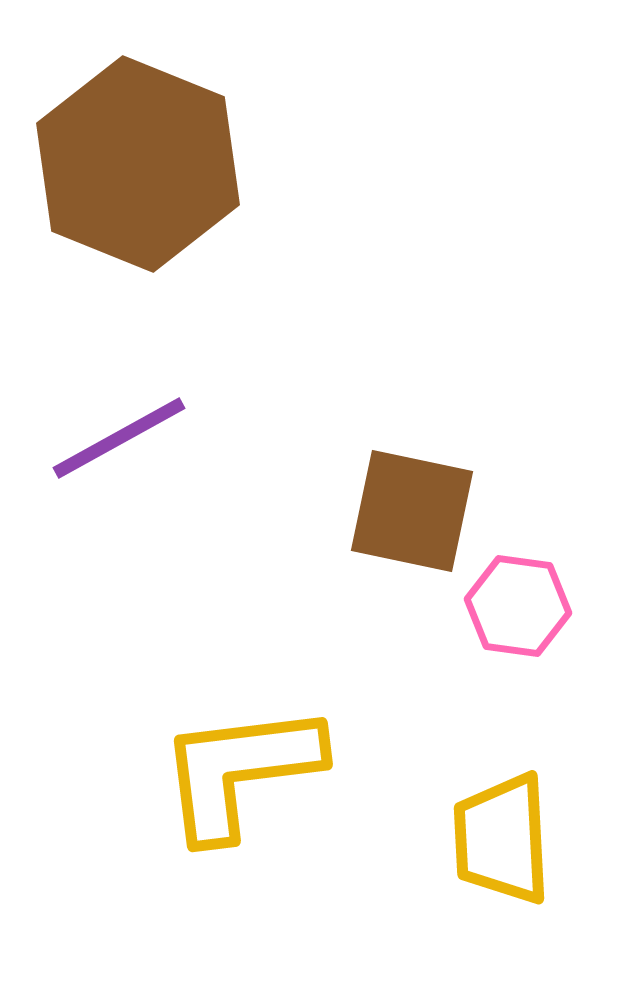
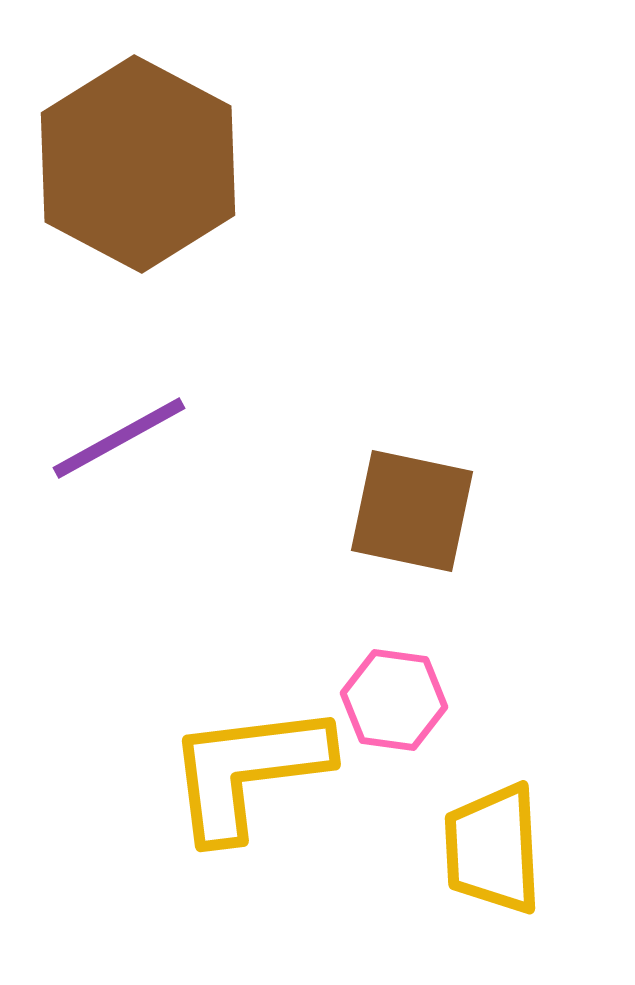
brown hexagon: rotated 6 degrees clockwise
pink hexagon: moved 124 px left, 94 px down
yellow L-shape: moved 8 px right
yellow trapezoid: moved 9 px left, 10 px down
